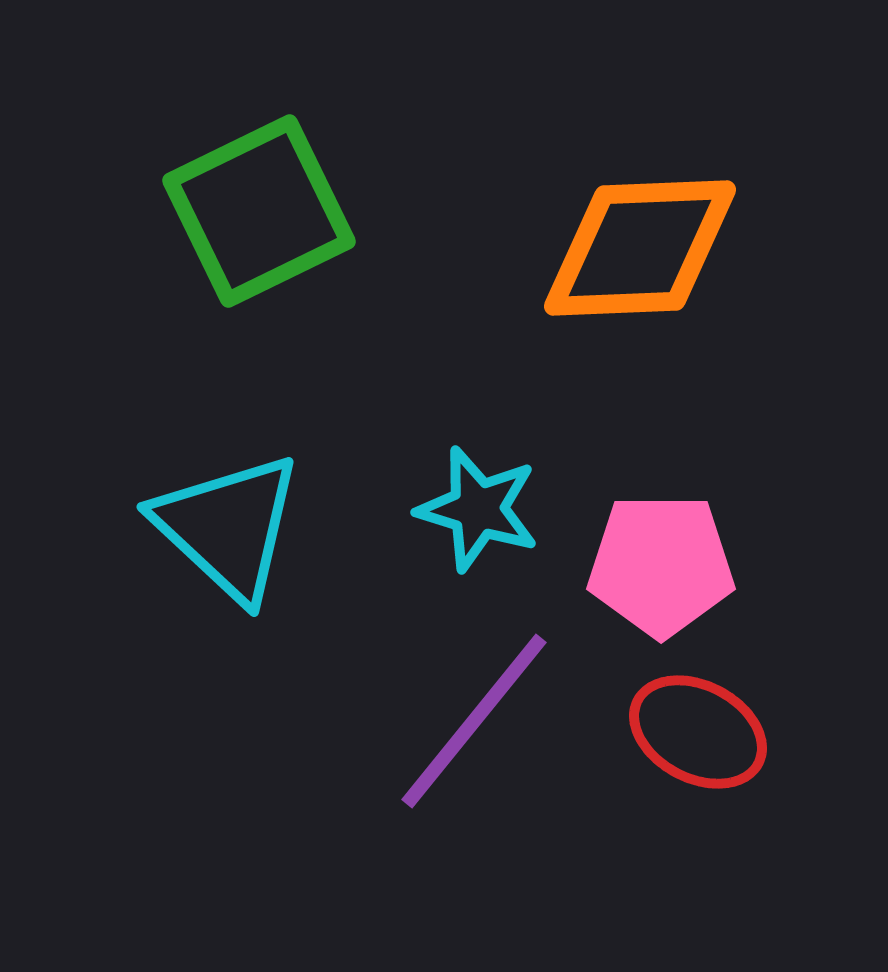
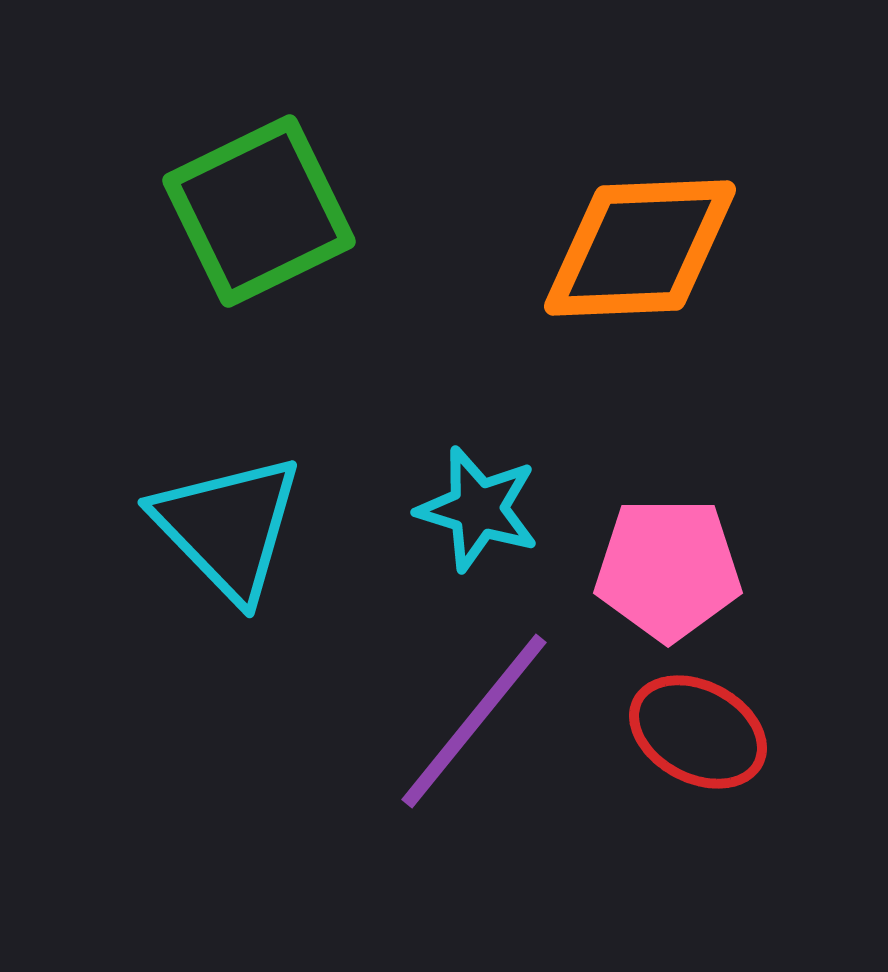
cyan triangle: rotated 3 degrees clockwise
pink pentagon: moved 7 px right, 4 px down
